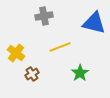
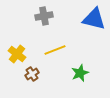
blue triangle: moved 4 px up
yellow line: moved 5 px left, 3 px down
yellow cross: moved 1 px right, 1 px down
green star: rotated 12 degrees clockwise
